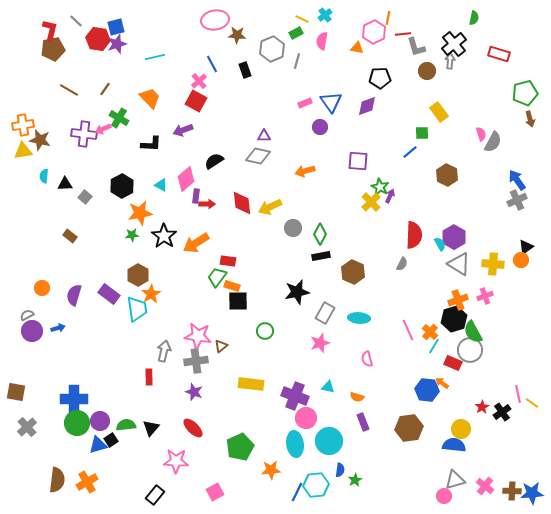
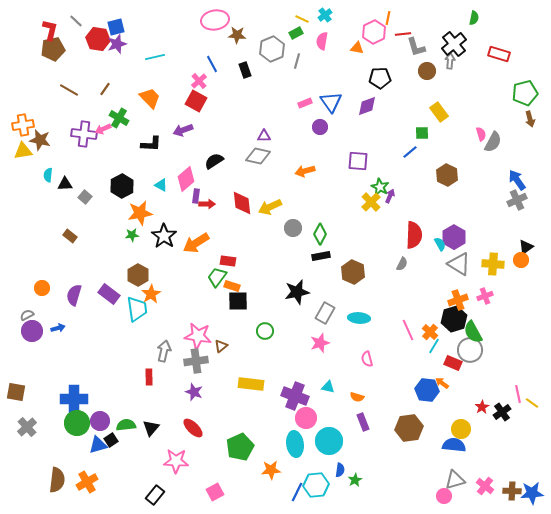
cyan semicircle at (44, 176): moved 4 px right, 1 px up
